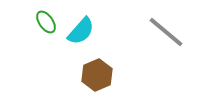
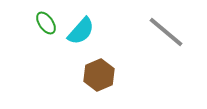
green ellipse: moved 1 px down
brown hexagon: moved 2 px right
